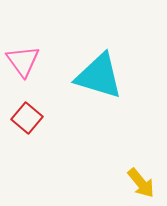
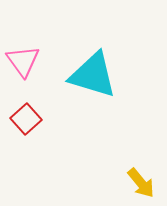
cyan triangle: moved 6 px left, 1 px up
red square: moved 1 px left, 1 px down; rotated 8 degrees clockwise
